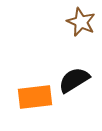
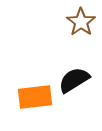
brown star: rotated 12 degrees clockwise
